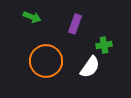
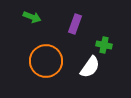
green cross: rotated 21 degrees clockwise
